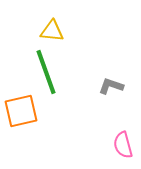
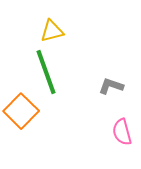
yellow triangle: rotated 20 degrees counterclockwise
orange square: rotated 32 degrees counterclockwise
pink semicircle: moved 1 px left, 13 px up
